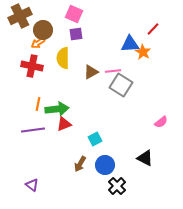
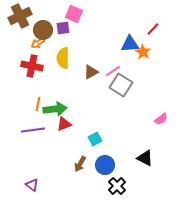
purple square: moved 13 px left, 6 px up
pink line: rotated 28 degrees counterclockwise
green arrow: moved 2 px left
pink semicircle: moved 3 px up
